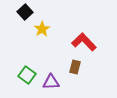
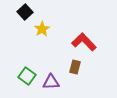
green square: moved 1 px down
